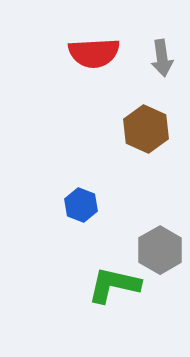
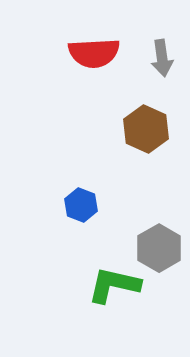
gray hexagon: moved 1 px left, 2 px up
